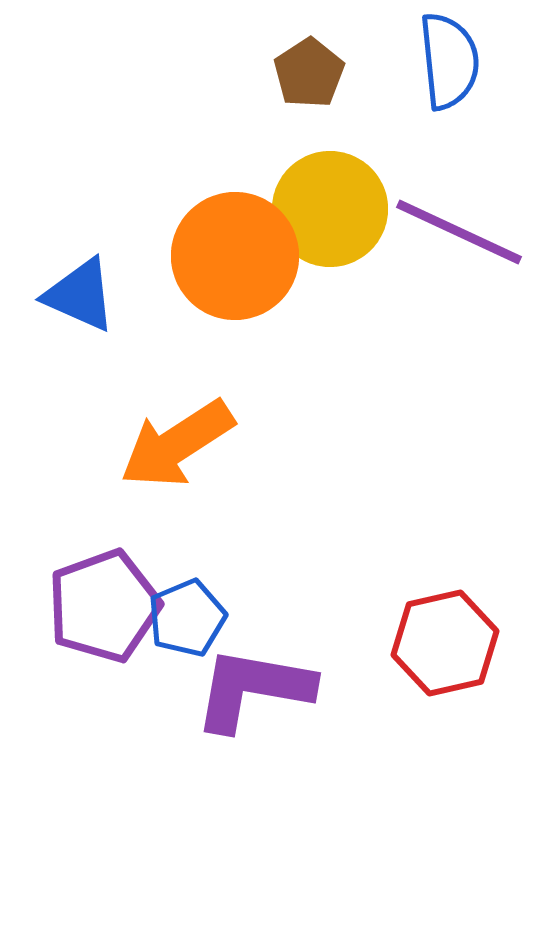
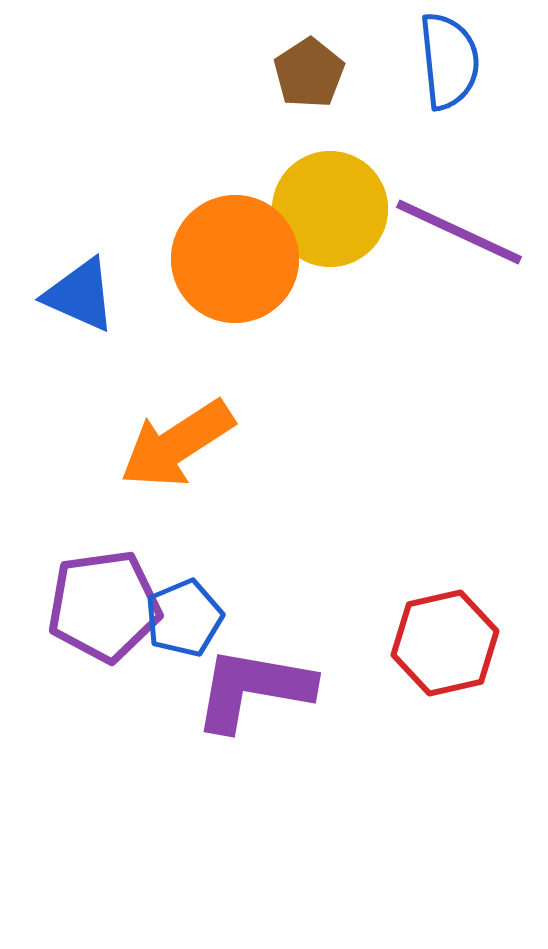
orange circle: moved 3 px down
purple pentagon: rotated 12 degrees clockwise
blue pentagon: moved 3 px left
